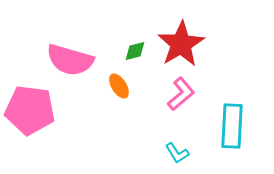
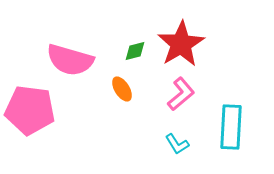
orange ellipse: moved 3 px right, 3 px down
cyan rectangle: moved 1 px left, 1 px down
cyan L-shape: moved 9 px up
